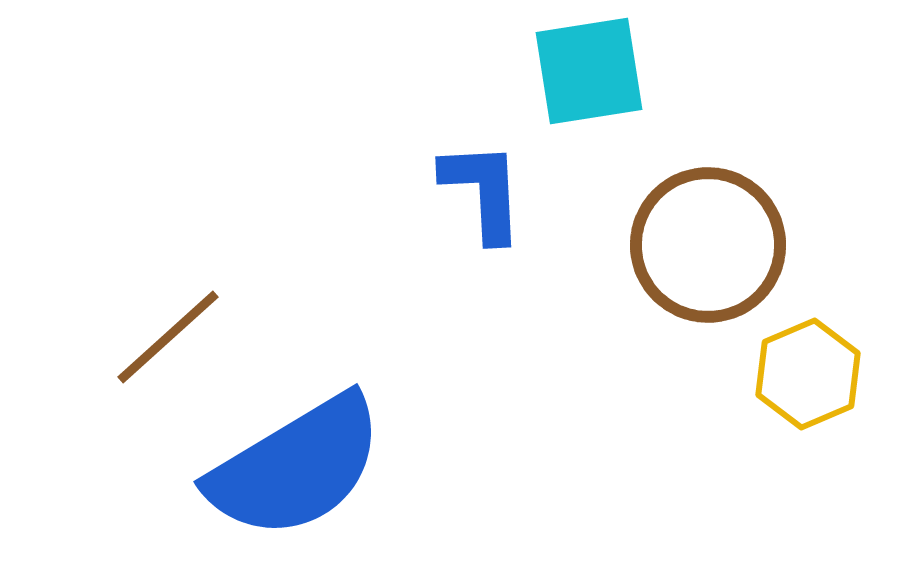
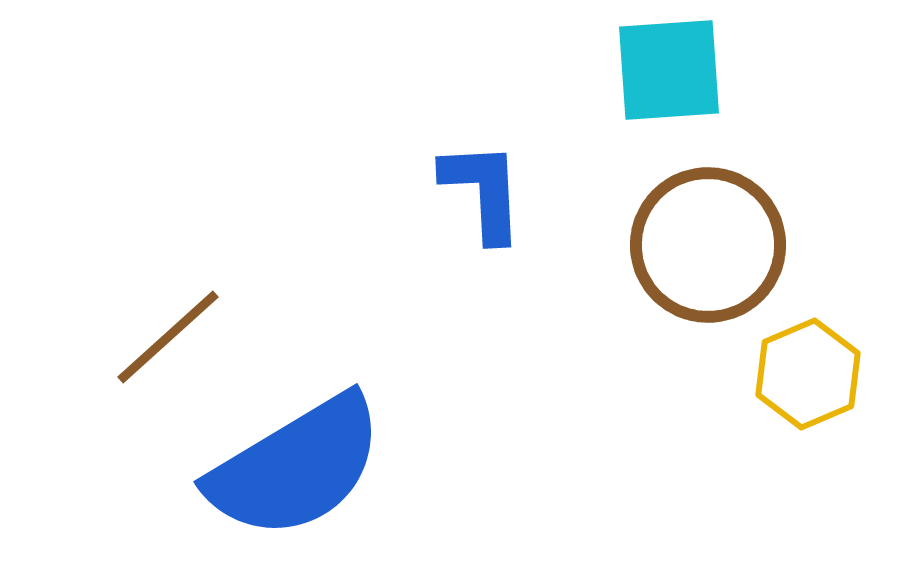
cyan square: moved 80 px right, 1 px up; rotated 5 degrees clockwise
